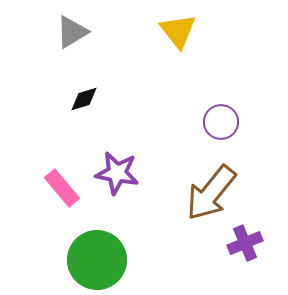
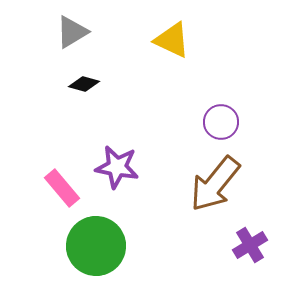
yellow triangle: moved 6 px left, 9 px down; rotated 27 degrees counterclockwise
black diamond: moved 15 px up; rotated 32 degrees clockwise
purple star: moved 6 px up
brown arrow: moved 4 px right, 9 px up
purple cross: moved 5 px right, 2 px down; rotated 8 degrees counterclockwise
green circle: moved 1 px left, 14 px up
